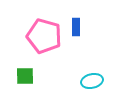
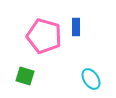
green square: rotated 18 degrees clockwise
cyan ellipse: moved 1 px left, 2 px up; rotated 70 degrees clockwise
